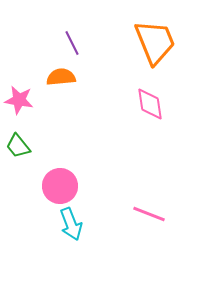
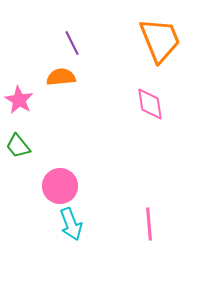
orange trapezoid: moved 5 px right, 2 px up
pink star: rotated 20 degrees clockwise
pink line: moved 10 px down; rotated 64 degrees clockwise
